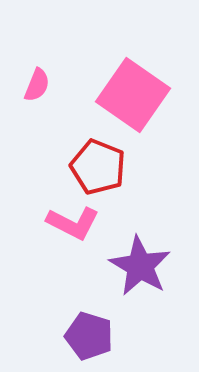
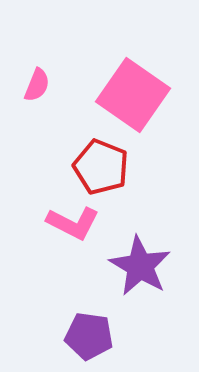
red pentagon: moved 3 px right
purple pentagon: rotated 9 degrees counterclockwise
